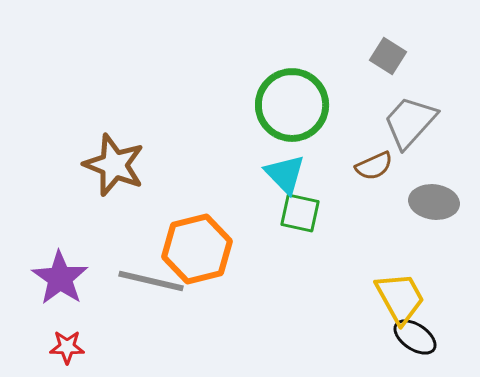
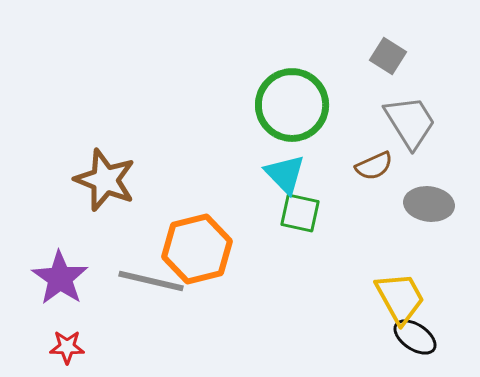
gray trapezoid: rotated 106 degrees clockwise
brown star: moved 9 px left, 15 px down
gray ellipse: moved 5 px left, 2 px down
